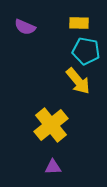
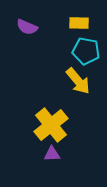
purple semicircle: moved 2 px right
purple triangle: moved 1 px left, 13 px up
